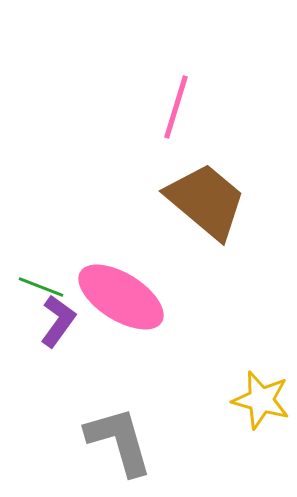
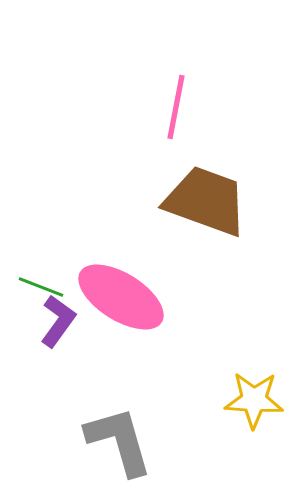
pink line: rotated 6 degrees counterclockwise
brown trapezoid: rotated 20 degrees counterclockwise
yellow star: moved 7 px left; rotated 12 degrees counterclockwise
